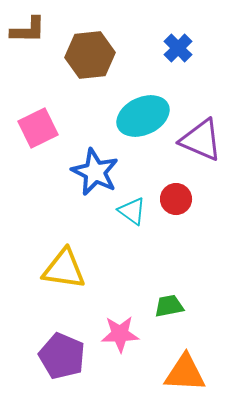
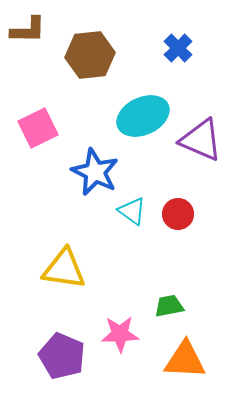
red circle: moved 2 px right, 15 px down
orange triangle: moved 13 px up
